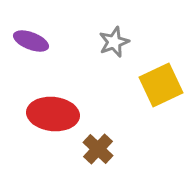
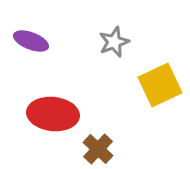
yellow square: moved 1 px left
